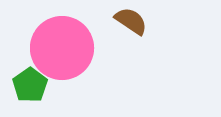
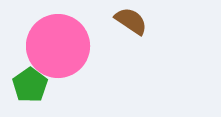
pink circle: moved 4 px left, 2 px up
